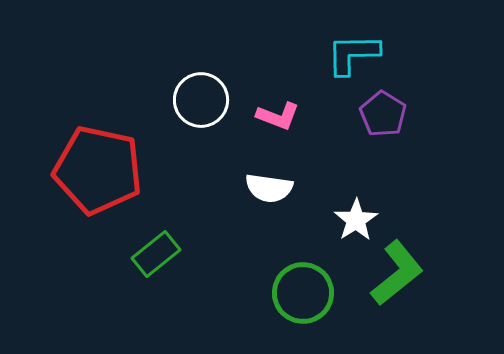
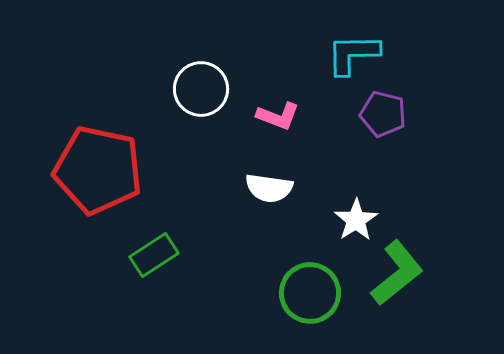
white circle: moved 11 px up
purple pentagon: rotated 18 degrees counterclockwise
green rectangle: moved 2 px left, 1 px down; rotated 6 degrees clockwise
green circle: moved 7 px right
